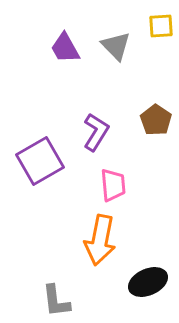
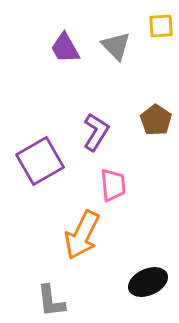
orange arrow: moved 18 px left, 5 px up; rotated 15 degrees clockwise
gray L-shape: moved 5 px left
